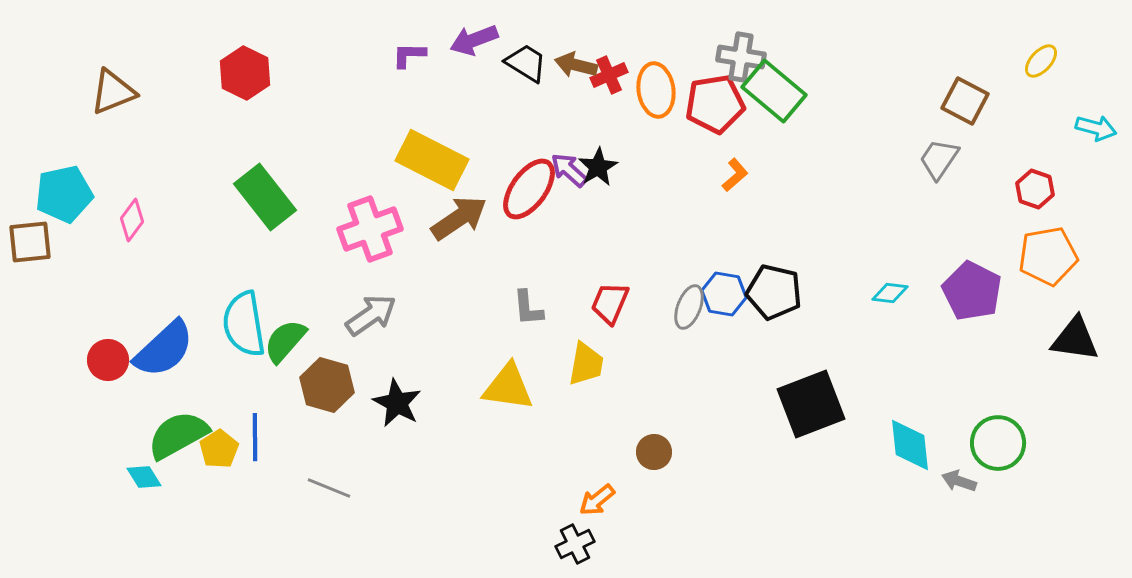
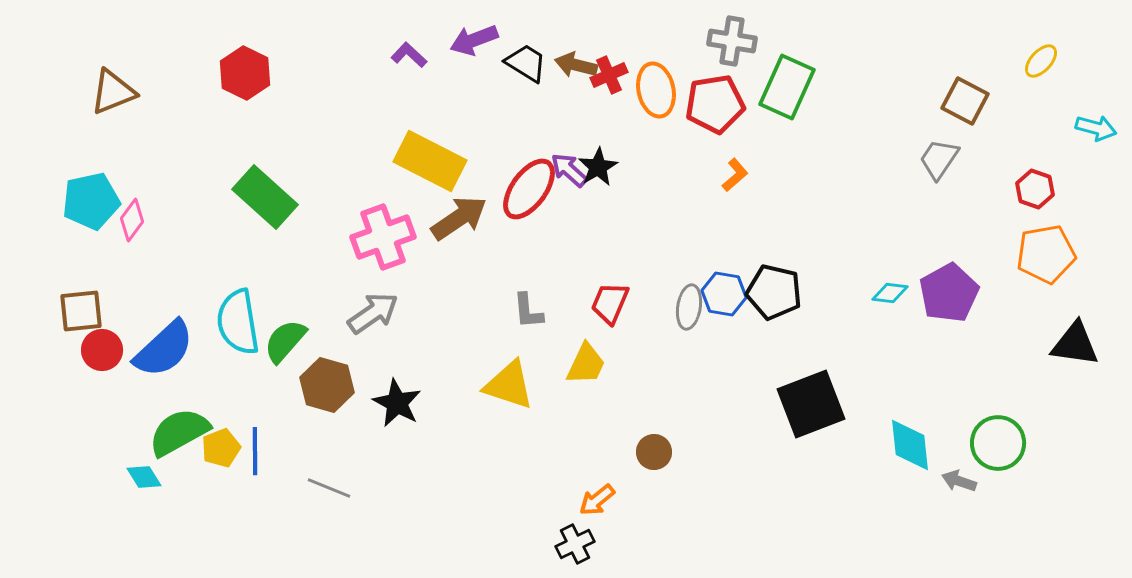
purple L-shape at (409, 55): rotated 42 degrees clockwise
gray cross at (741, 57): moved 9 px left, 16 px up
orange ellipse at (656, 90): rotated 4 degrees counterclockwise
green rectangle at (774, 91): moved 13 px right, 4 px up; rotated 74 degrees clockwise
yellow rectangle at (432, 160): moved 2 px left, 1 px down
cyan pentagon at (64, 194): moved 27 px right, 7 px down
green rectangle at (265, 197): rotated 10 degrees counterclockwise
pink cross at (370, 229): moved 13 px right, 8 px down
brown square at (30, 242): moved 51 px right, 69 px down
orange pentagon at (1048, 256): moved 2 px left, 2 px up
purple pentagon at (972, 291): moved 23 px left, 2 px down; rotated 16 degrees clockwise
gray ellipse at (689, 307): rotated 12 degrees counterclockwise
gray L-shape at (528, 308): moved 3 px down
gray arrow at (371, 315): moved 2 px right, 2 px up
cyan semicircle at (244, 324): moved 6 px left, 2 px up
black triangle at (1075, 339): moved 5 px down
red circle at (108, 360): moved 6 px left, 10 px up
yellow trapezoid at (586, 364): rotated 15 degrees clockwise
yellow triangle at (508, 387): moved 1 px right, 2 px up; rotated 10 degrees clockwise
green semicircle at (178, 435): moved 1 px right, 3 px up
blue line at (255, 437): moved 14 px down
yellow pentagon at (219, 449): moved 2 px right, 1 px up; rotated 12 degrees clockwise
